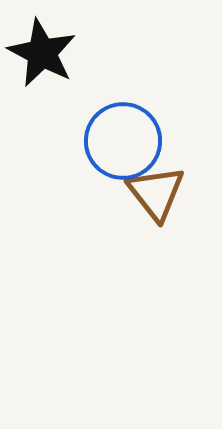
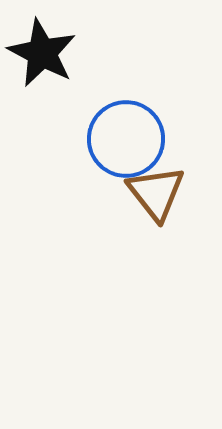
blue circle: moved 3 px right, 2 px up
